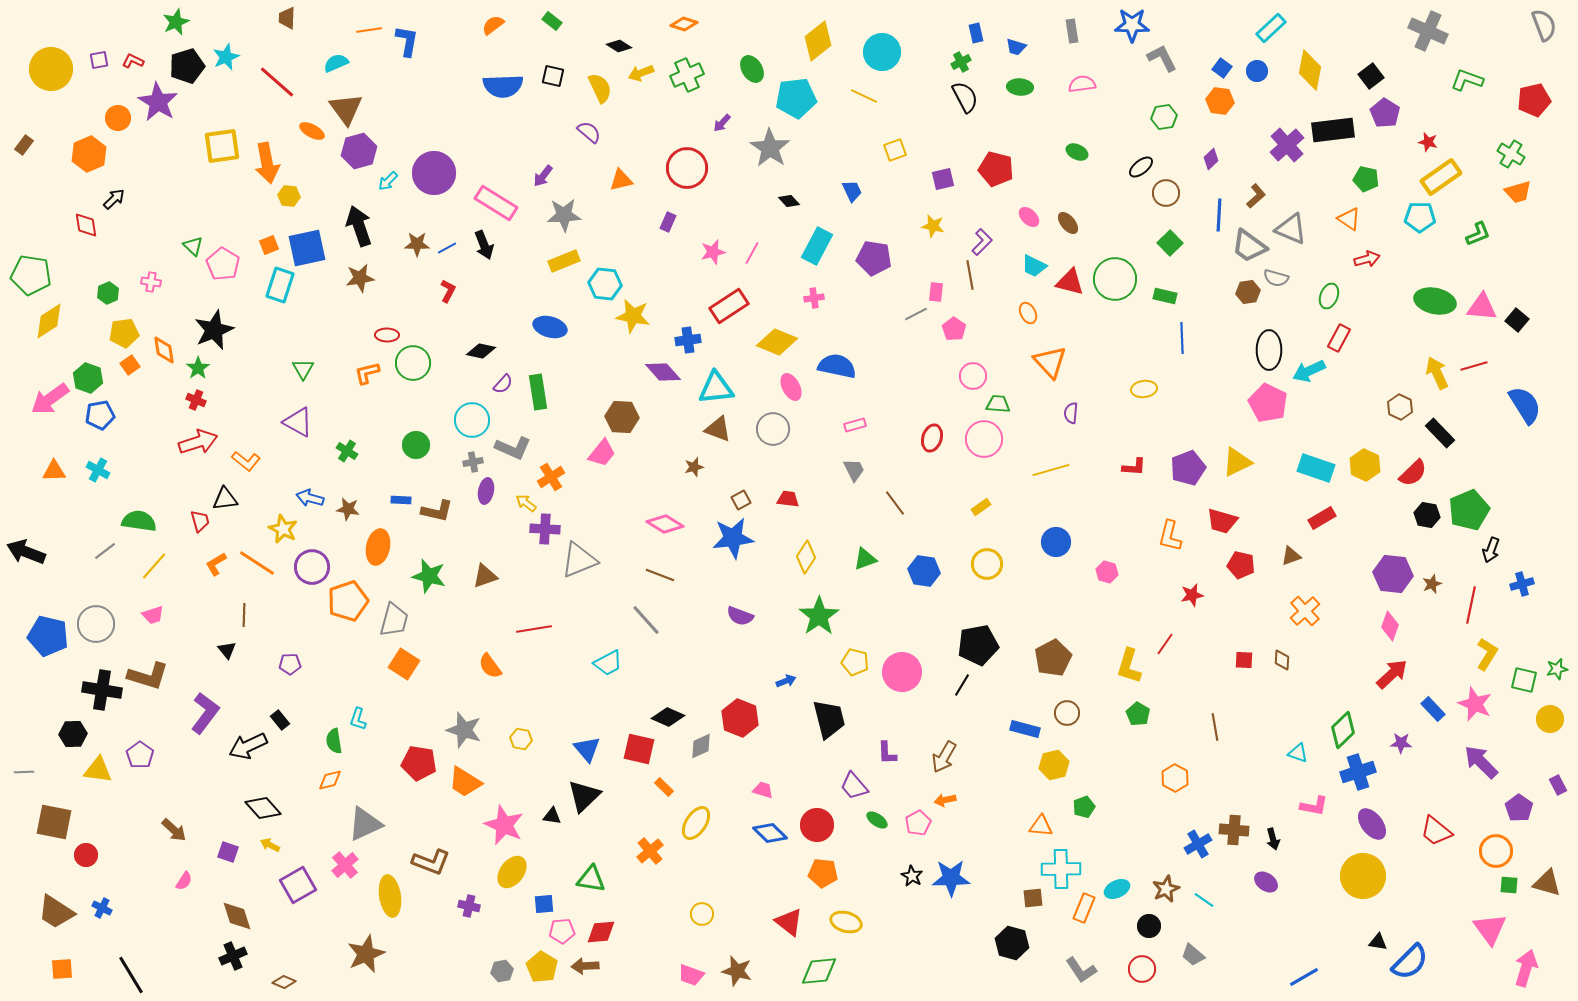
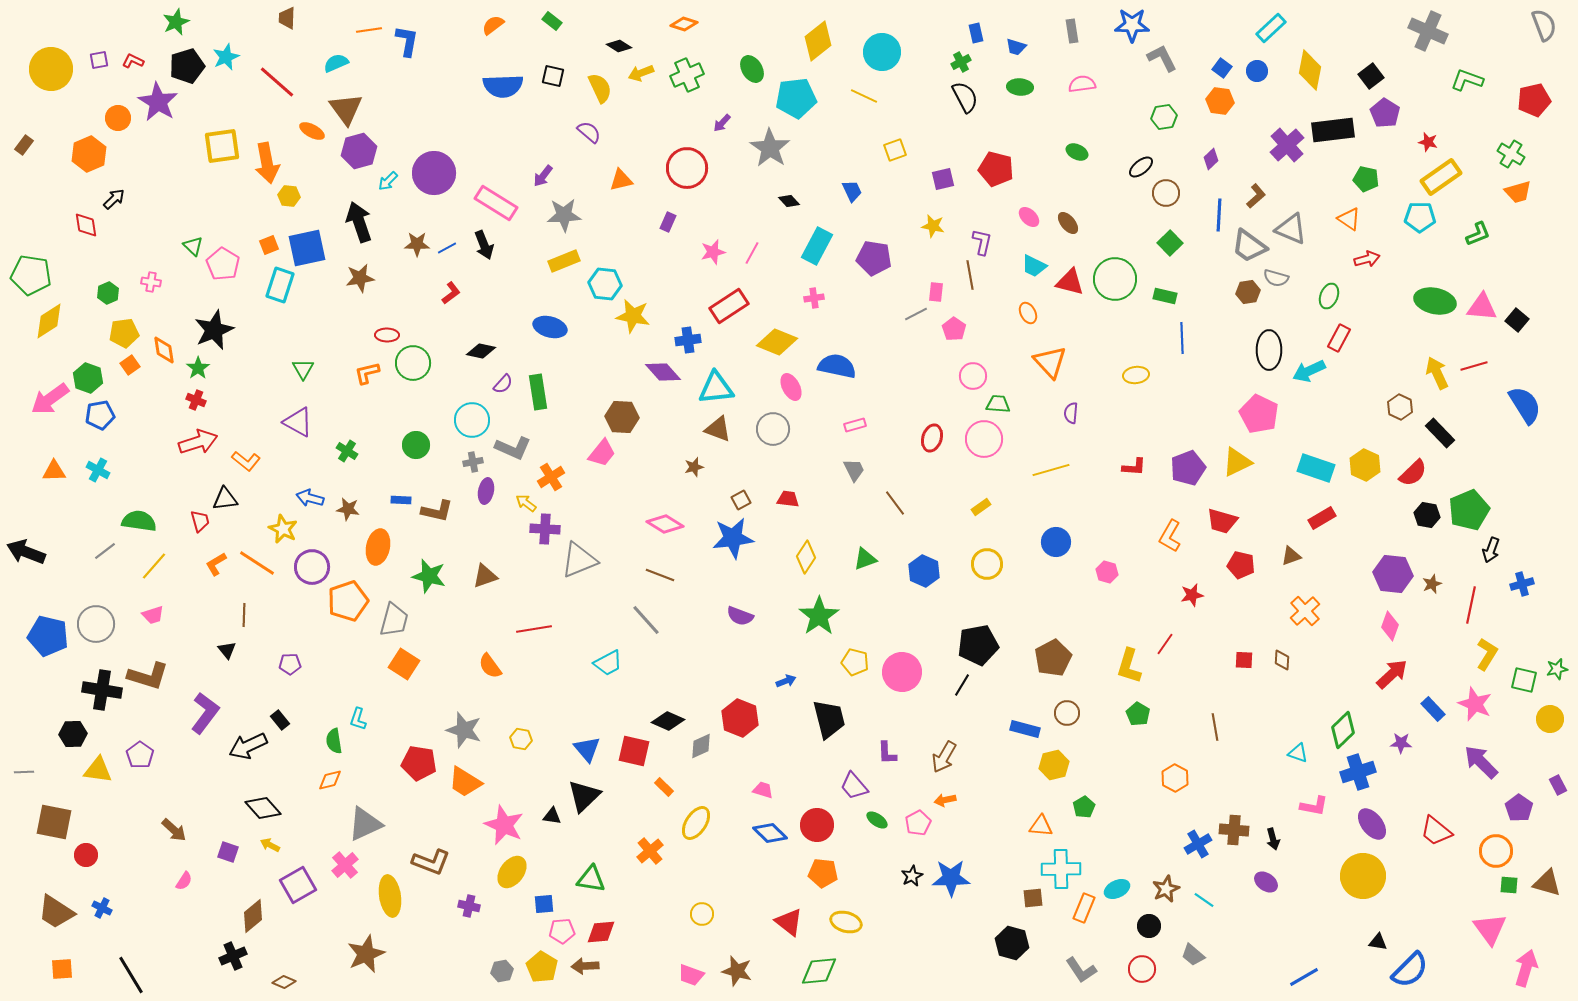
black arrow at (359, 226): moved 4 px up
purple L-shape at (982, 242): rotated 32 degrees counterclockwise
red L-shape at (448, 291): moved 3 px right, 2 px down; rotated 25 degrees clockwise
yellow ellipse at (1144, 389): moved 8 px left, 14 px up
pink pentagon at (1268, 403): moved 9 px left, 11 px down
orange L-shape at (1170, 536): rotated 16 degrees clockwise
blue hexagon at (924, 571): rotated 16 degrees clockwise
black diamond at (668, 717): moved 4 px down
red square at (639, 749): moved 5 px left, 2 px down
green pentagon at (1084, 807): rotated 10 degrees counterclockwise
black star at (912, 876): rotated 15 degrees clockwise
brown diamond at (237, 916): moved 16 px right; rotated 68 degrees clockwise
blue semicircle at (1410, 962): moved 8 px down
